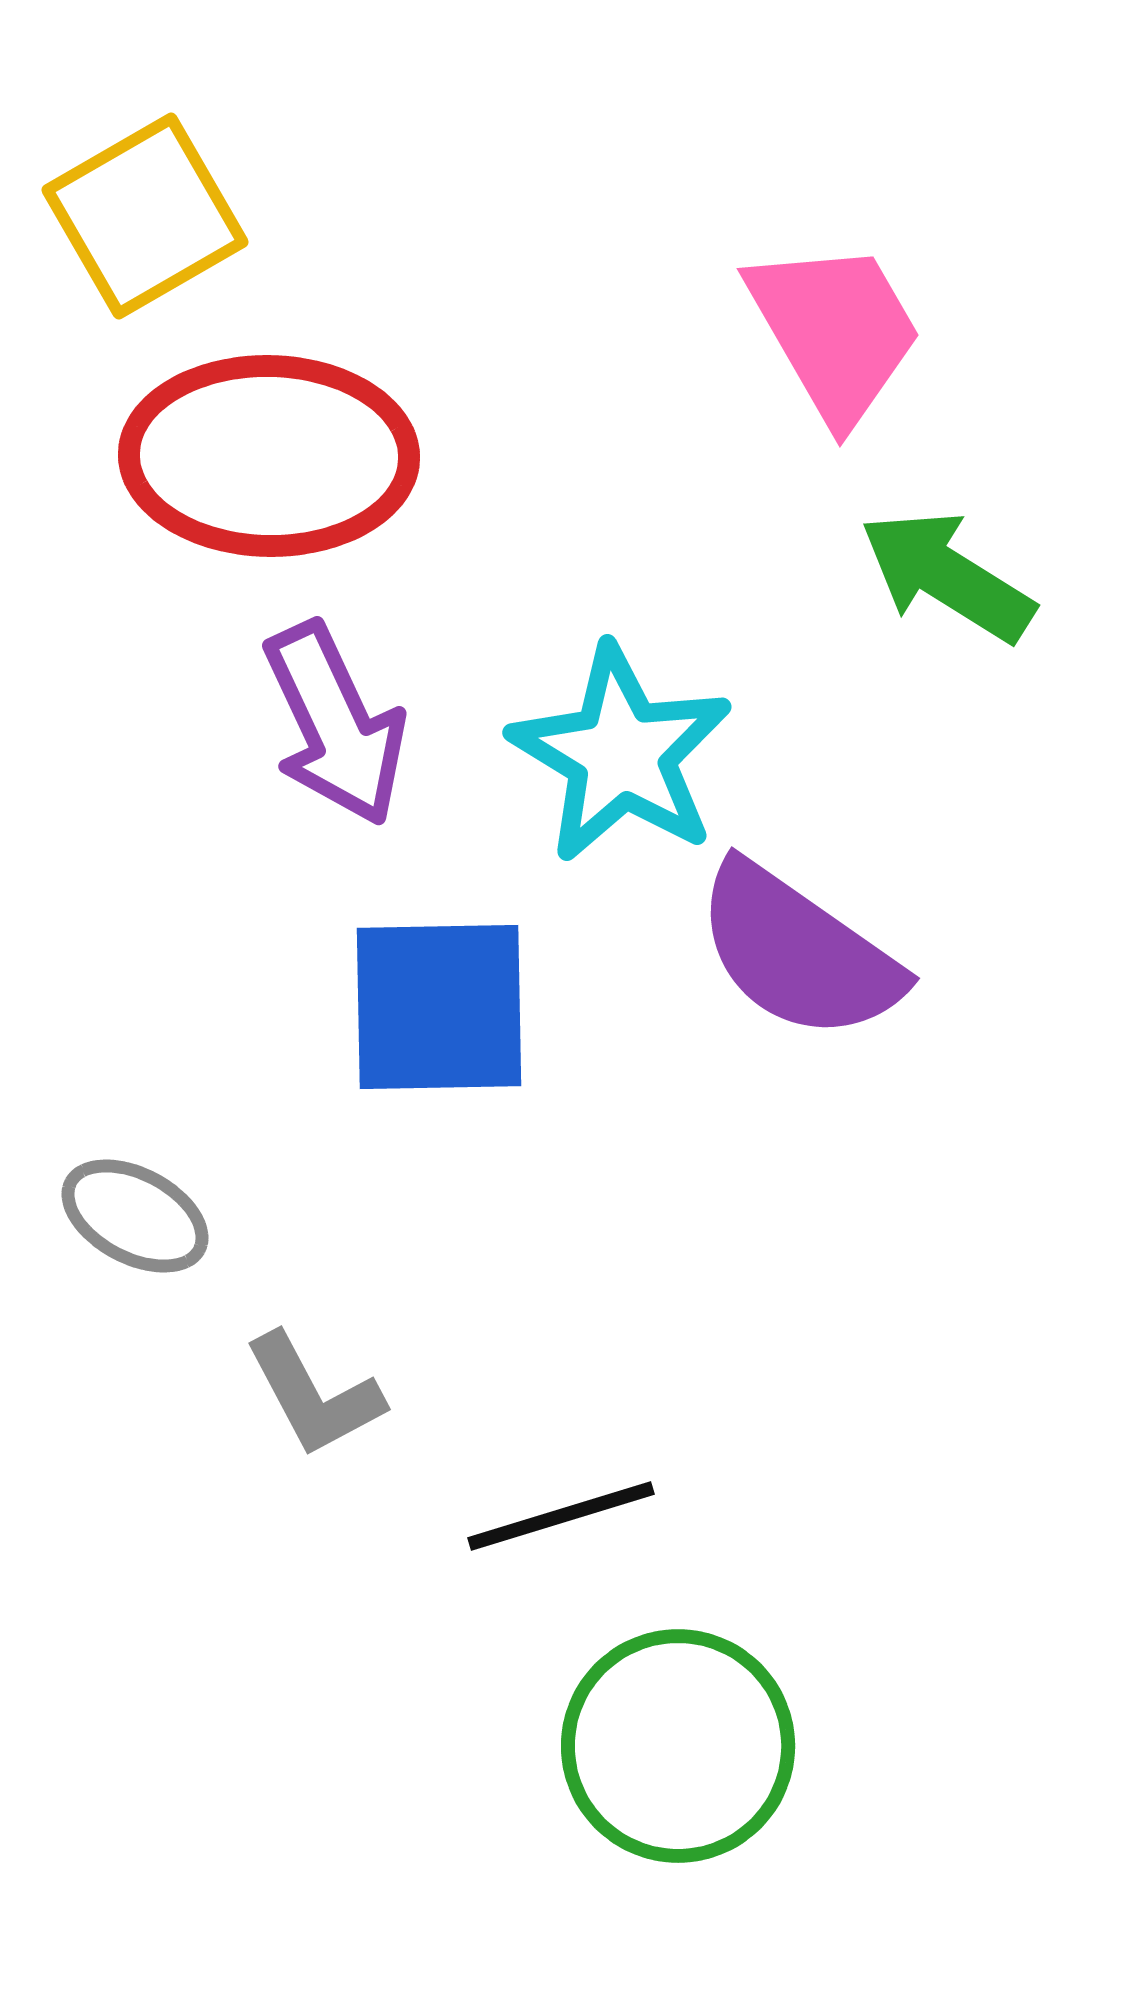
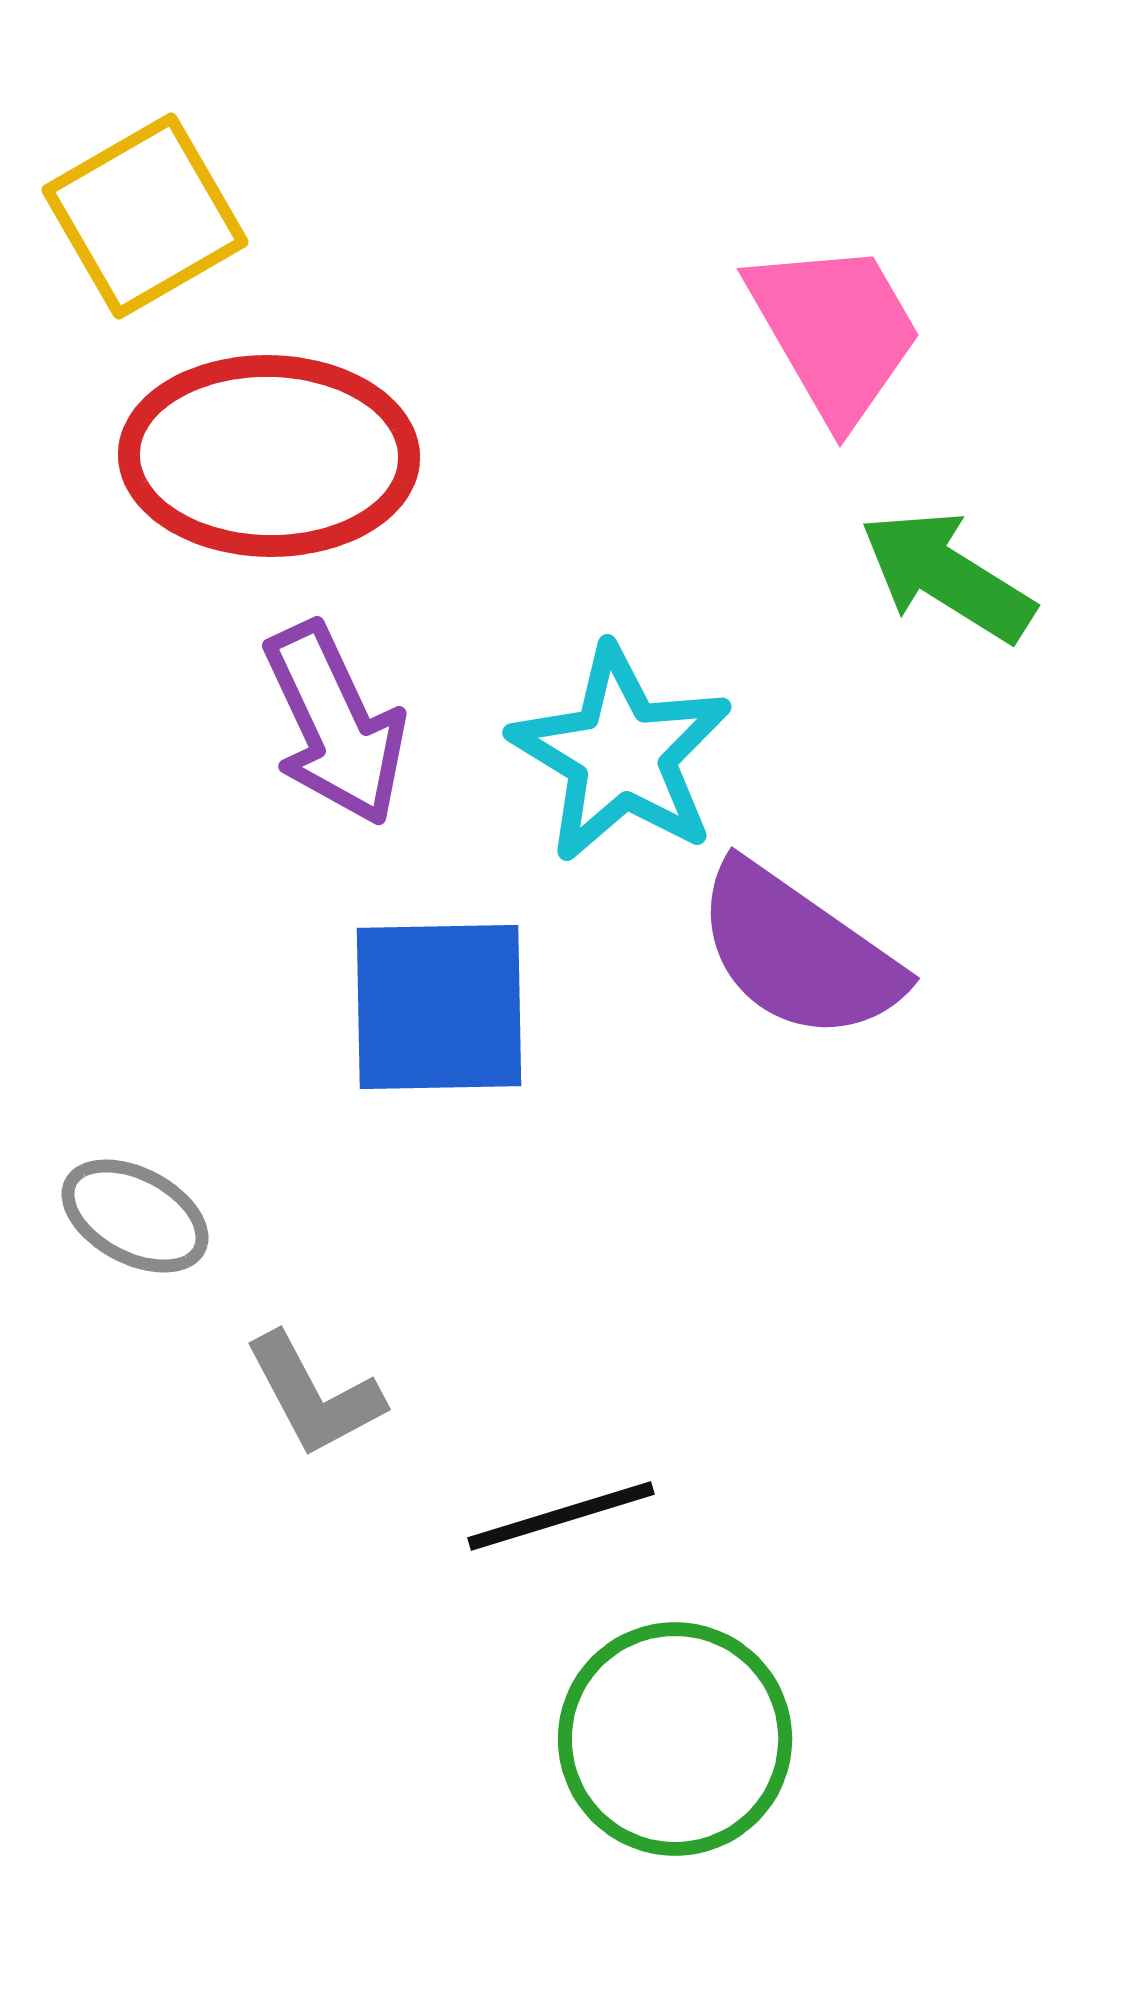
green circle: moved 3 px left, 7 px up
